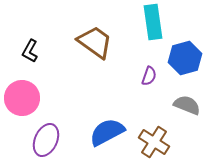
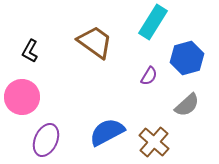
cyan rectangle: rotated 40 degrees clockwise
blue hexagon: moved 2 px right
purple semicircle: rotated 12 degrees clockwise
pink circle: moved 1 px up
gray semicircle: rotated 116 degrees clockwise
brown cross: rotated 8 degrees clockwise
